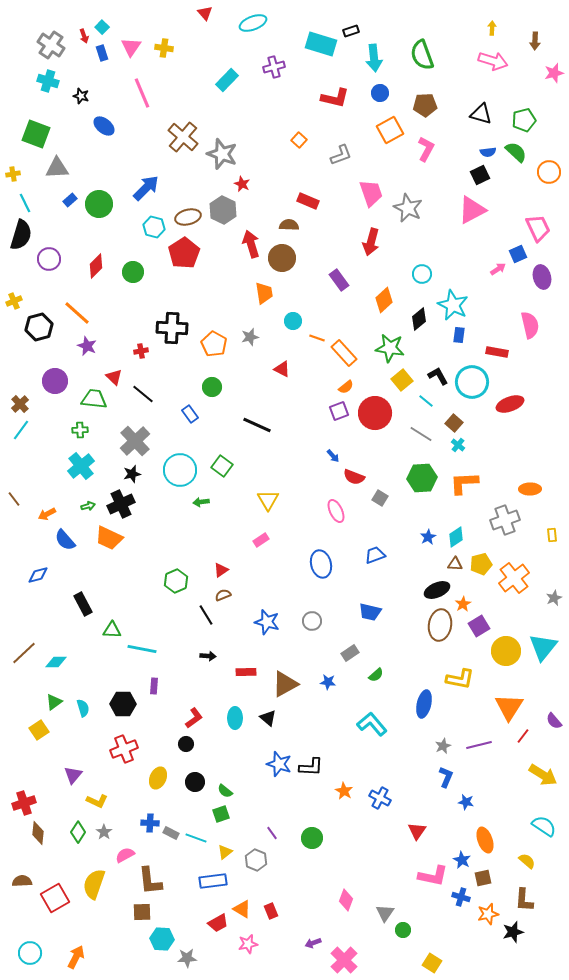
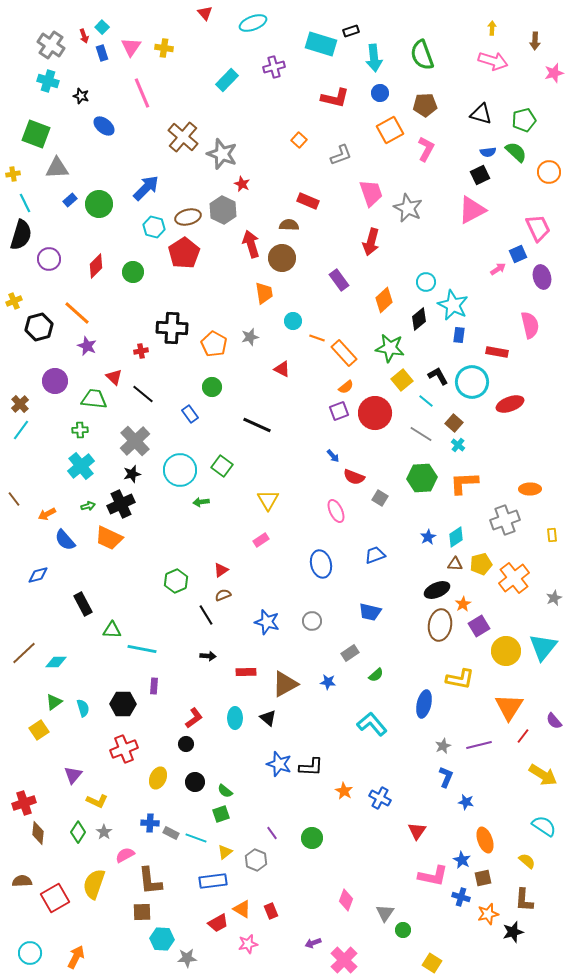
cyan circle at (422, 274): moved 4 px right, 8 px down
